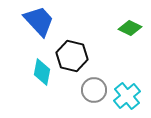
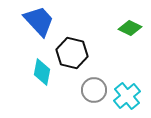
black hexagon: moved 3 px up
